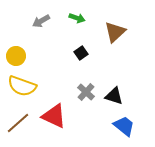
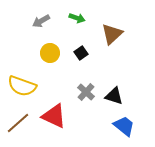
brown triangle: moved 3 px left, 2 px down
yellow circle: moved 34 px right, 3 px up
